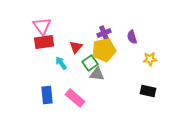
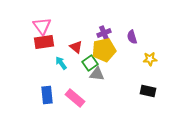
red triangle: rotated 32 degrees counterclockwise
